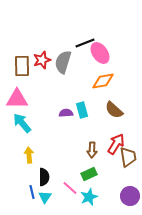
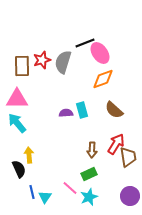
orange diamond: moved 2 px up; rotated 10 degrees counterclockwise
cyan arrow: moved 5 px left
black semicircle: moved 25 px left, 8 px up; rotated 24 degrees counterclockwise
